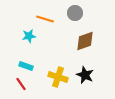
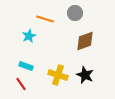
cyan star: rotated 16 degrees counterclockwise
yellow cross: moved 2 px up
